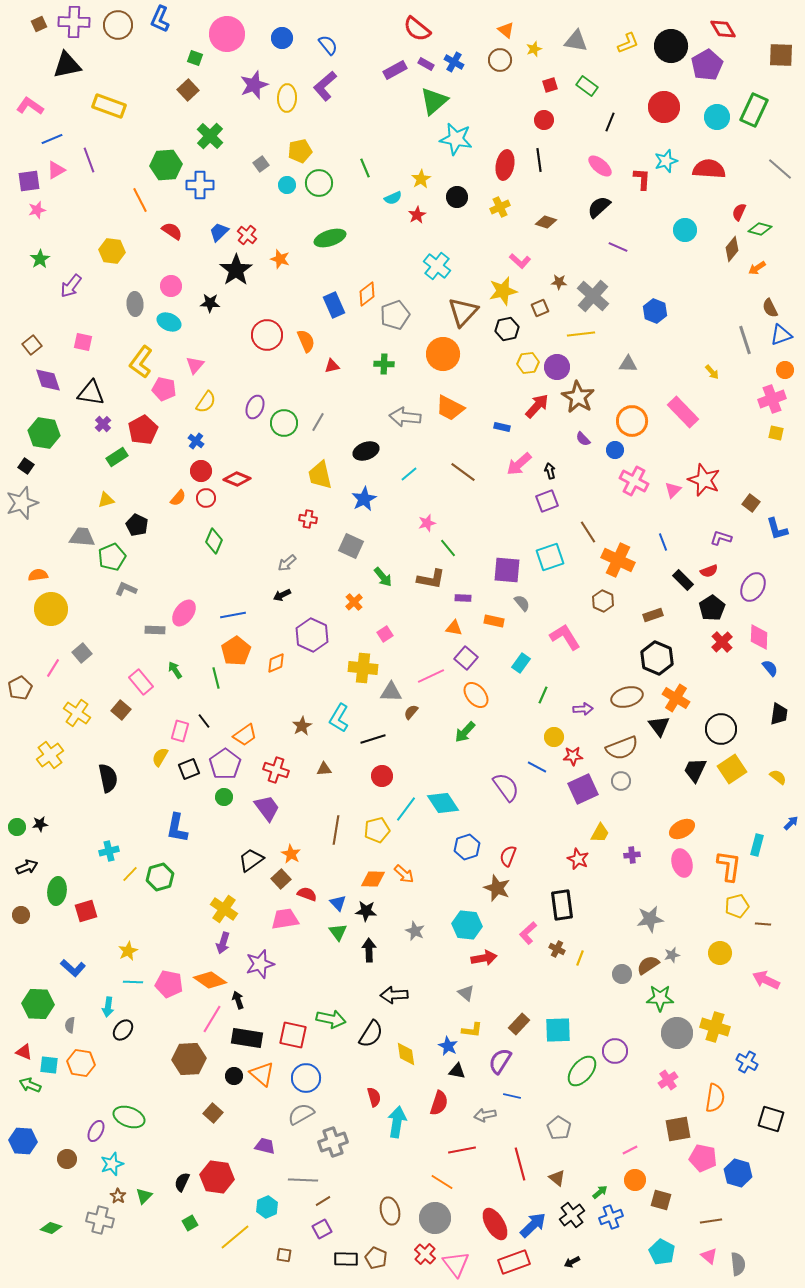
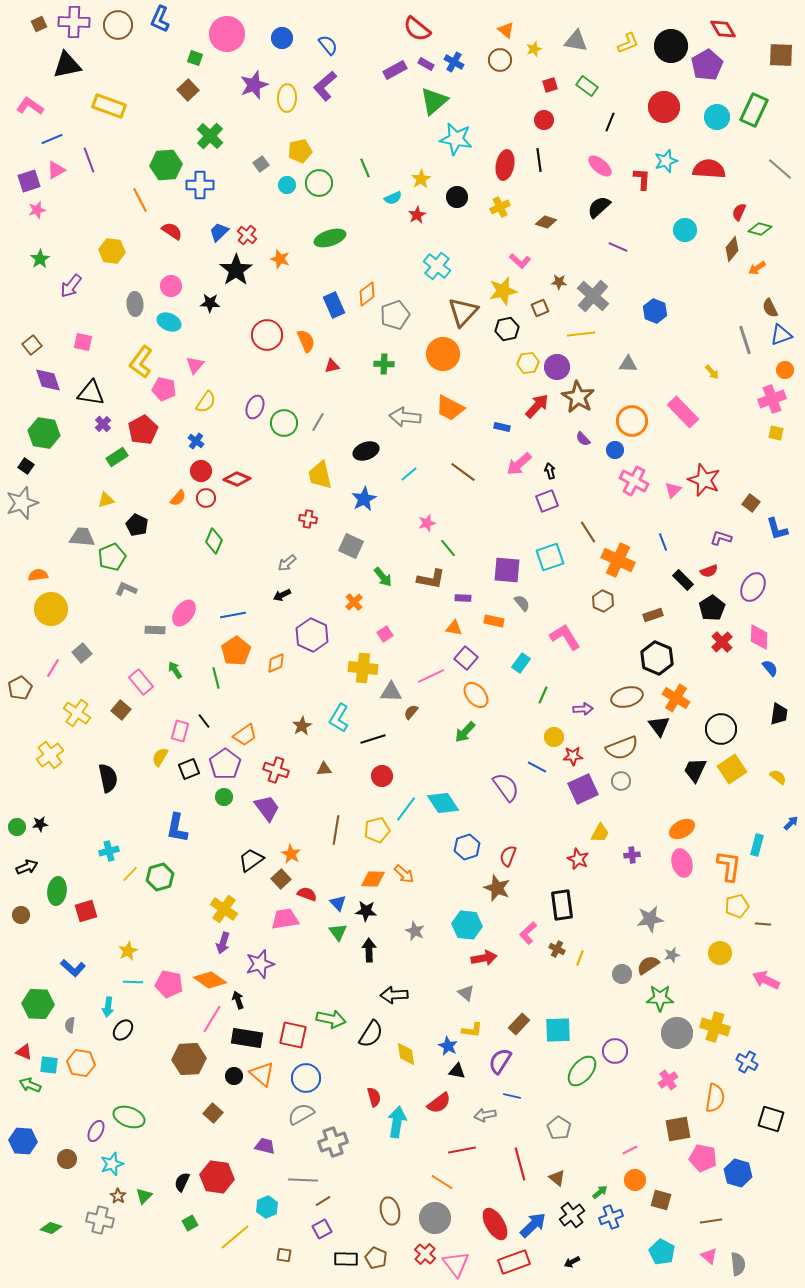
purple square at (29, 181): rotated 10 degrees counterclockwise
red semicircle at (439, 1103): rotated 35 degrees clockwise
